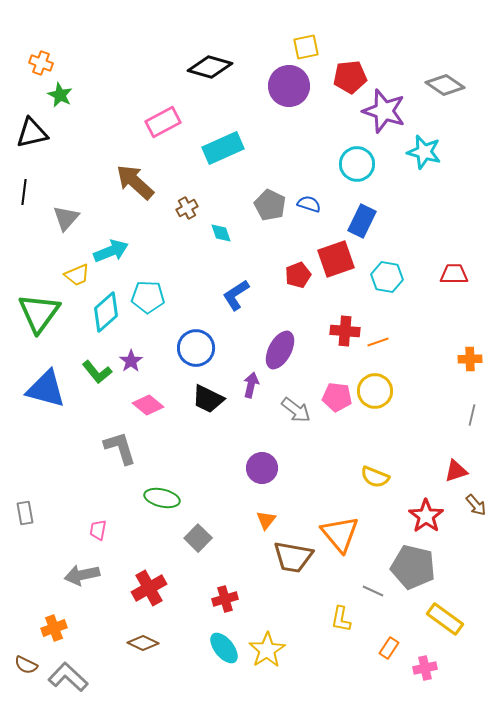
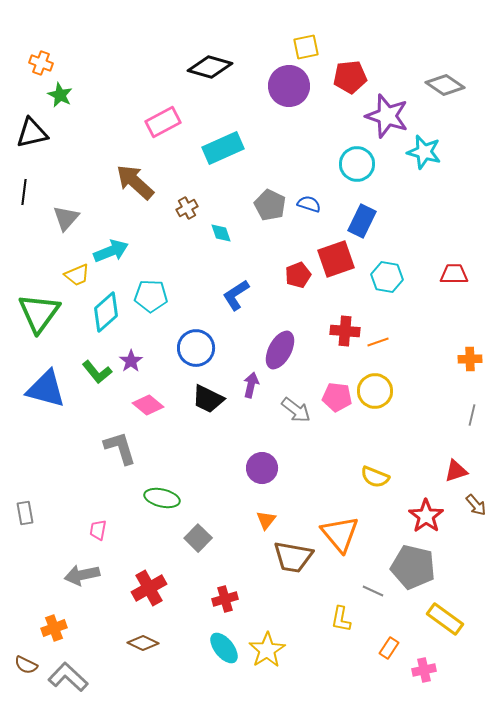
purple star at (384, 111): moved 3 px right, 5 px down
cyan pentagon at (148, 297): moved 3 px right, 1 px up
pink cross at (425, 668): moved 1 px left, 2 px down
